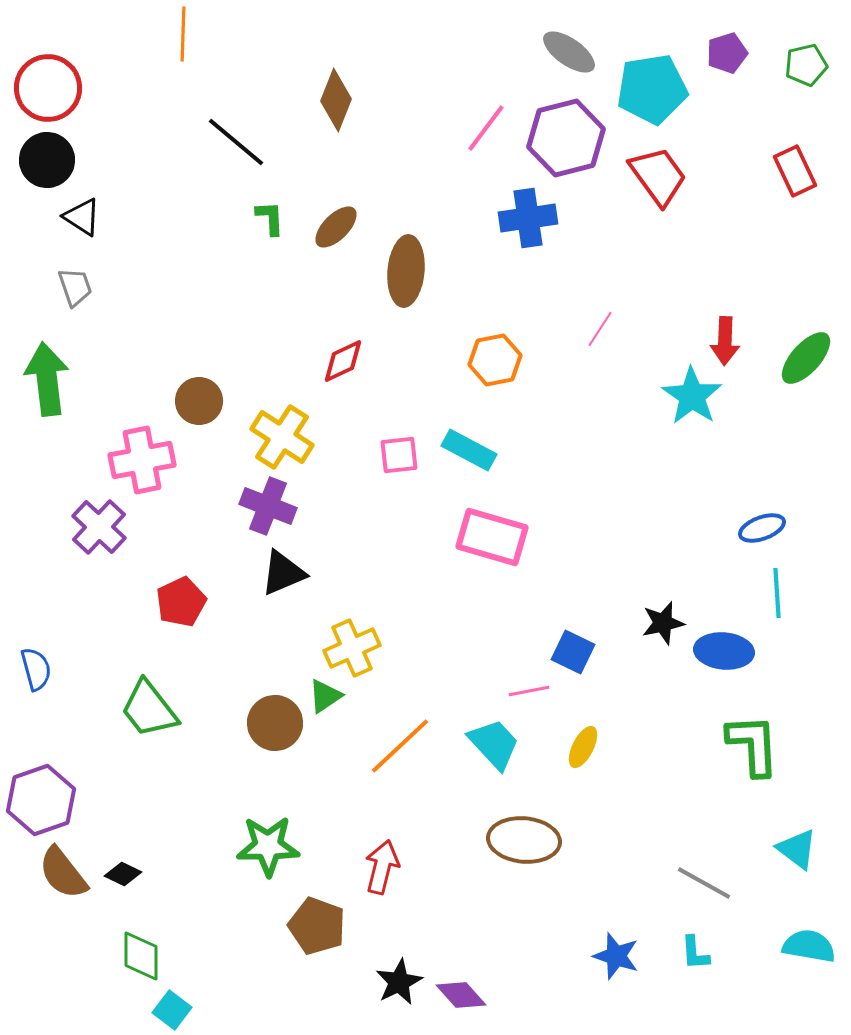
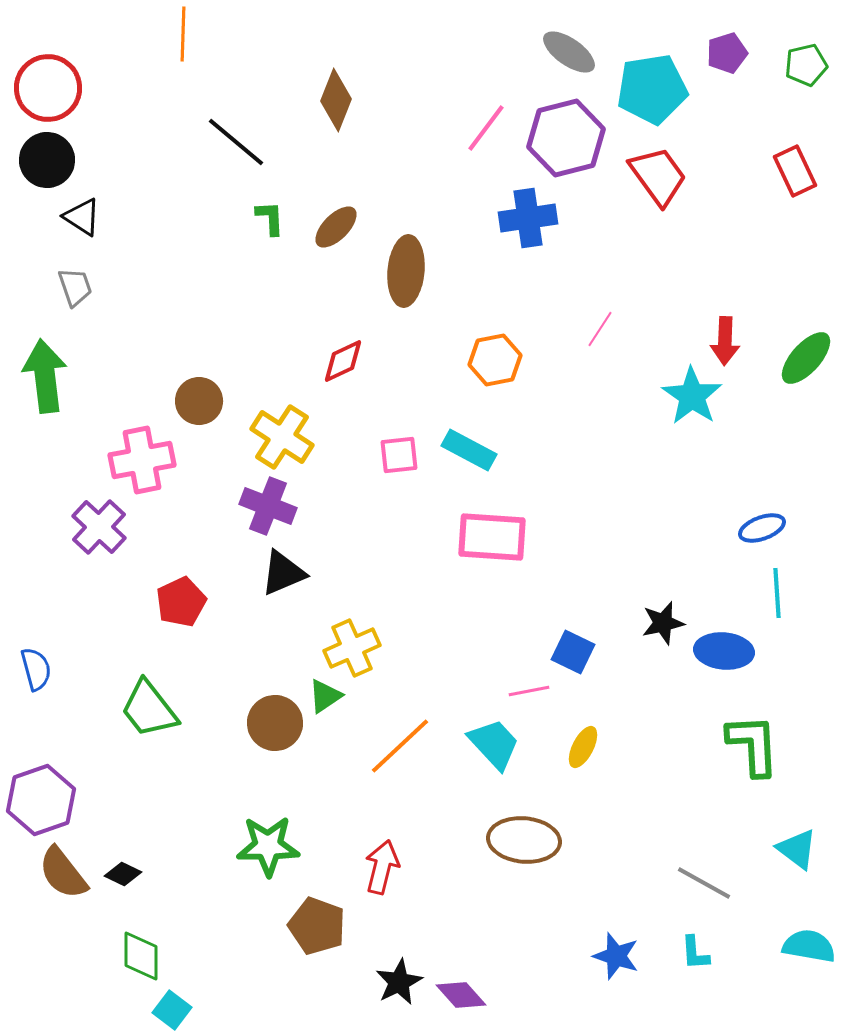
green arrow at (47, 379): moved 2 px left, 3 px up
pink rectangle at (492, 537): rotated 12 degrees counterclockwise
